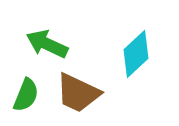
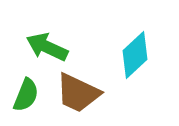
green arrow: moved 3 px down
cyan diamond: moved 1 px left, 1 px down
